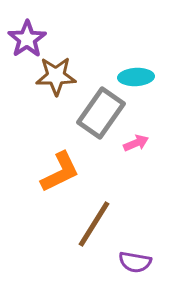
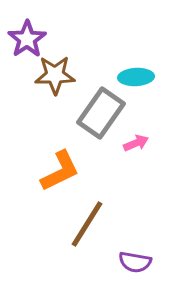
brown star: moved 1 px left, 1 px up
orange L-shape: moved 1 px up
brown line: moved 7 px left
